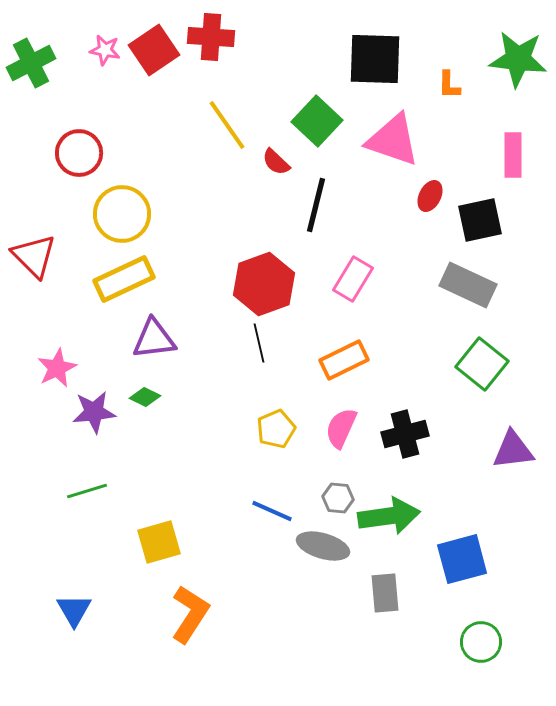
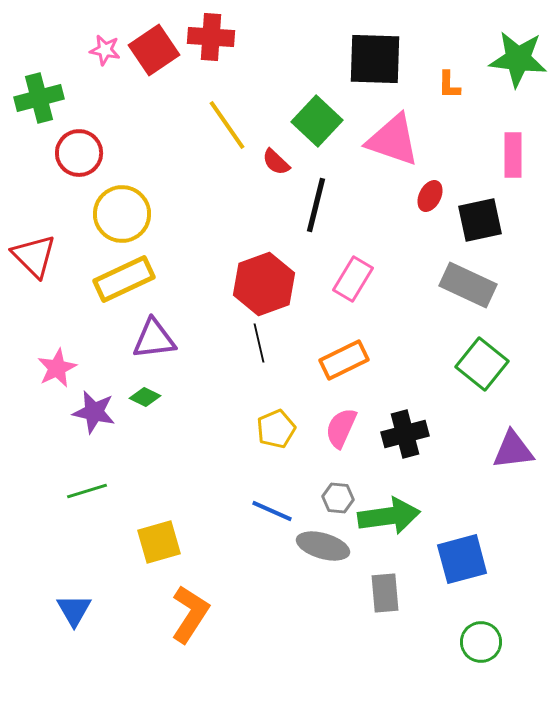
green cross at (31, 63): moved 8 px right, 35 px down; rotated 12 degrees clockwise
purple star at (94, 412): rotated 18 degrees clockwise
